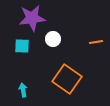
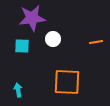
orange square: moved 3 px down; rotated 32 degrees counterclockwise
cyan arrow: moved 5 px left
